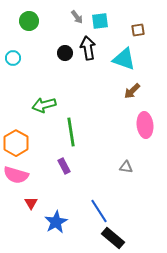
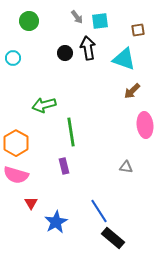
purple rectangle: rotated 14 degrees clockwise
